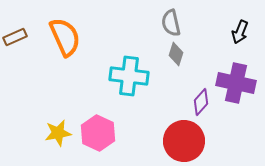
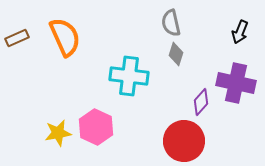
brown rectangle: moved 2 px right, 1 px down
pink hexagon: moved 2 px left, 6 px up
